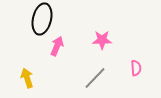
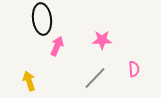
black ellipse: rotated 20 degrees counterclockwise
pink semicircle: moved 2 px left, 1 px down
yellow arrow: moved 2 px right, 3 px down
